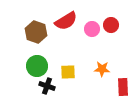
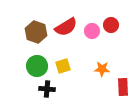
red semicircle: moved 6 px down
pink circle: moved 2 px down
yellow square: moved 5 px left, 6 px up; rotated 14 degrees counterclockwise
black cross: moved 3 px down; rotated 14 degrees counterclockwise
